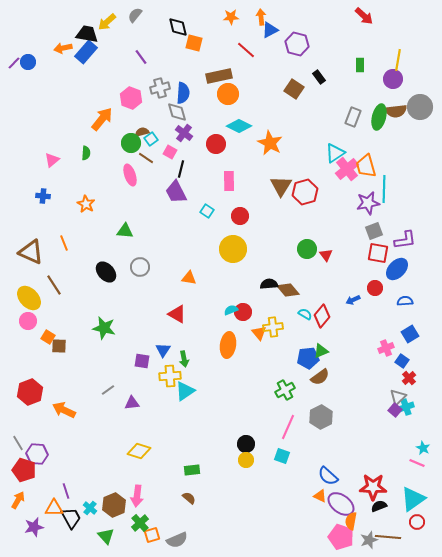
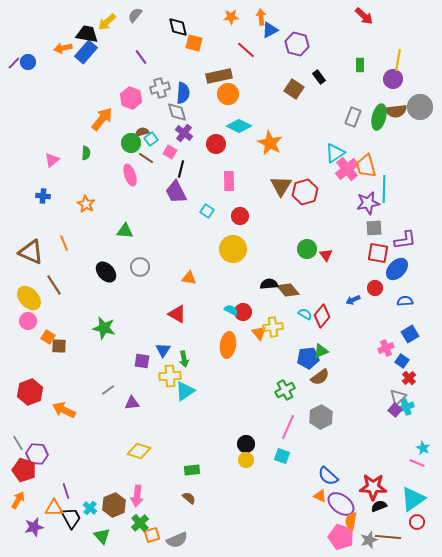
gray square at (374, 231): moved 3 px up; rotated 18 degrees clockwise
cyan semicircle at (231, 310): rotated 48 degrees clockwise
green triangle at (106, 536): moved 4 px left
